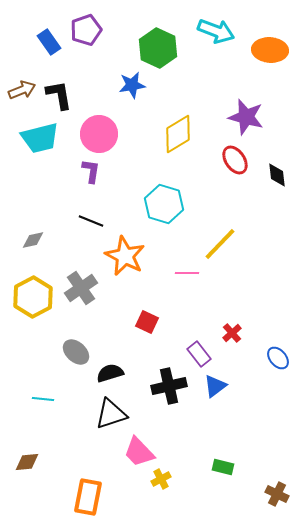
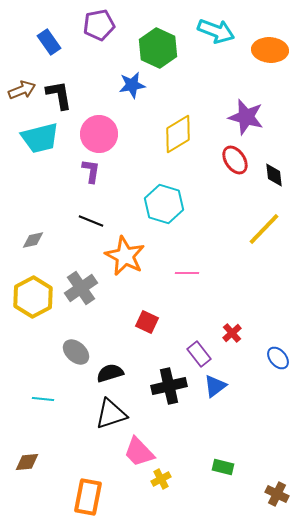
purple pentagon: moved 13 px right, 5 px up; rotated 8 degrees clockwise
black diamond: moved 3 px left
yellow line: moved 44 px right, 15 px up
